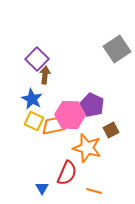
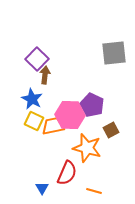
gray square: moved 3 px left, 4 px down; rotated 28 degrees clockwise
